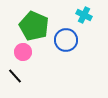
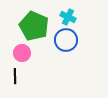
cyan cross: moved 16 px left, 2 px down
pink circle: moved 1 px left, 1 px down
black line: rotated 42 degrees clockwise
